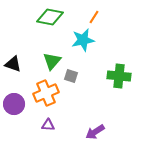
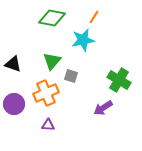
green diamond: moved 2 px right, 1 px down
green cross: moved 4 px down; rotated 25 degrees clockwise
purple arrow: moved 8 px right, 24 px up
